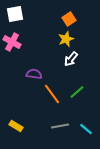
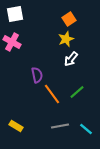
purple semicircle: moved 3 px right, 1 px down; rotated 70 degrees clockwise
